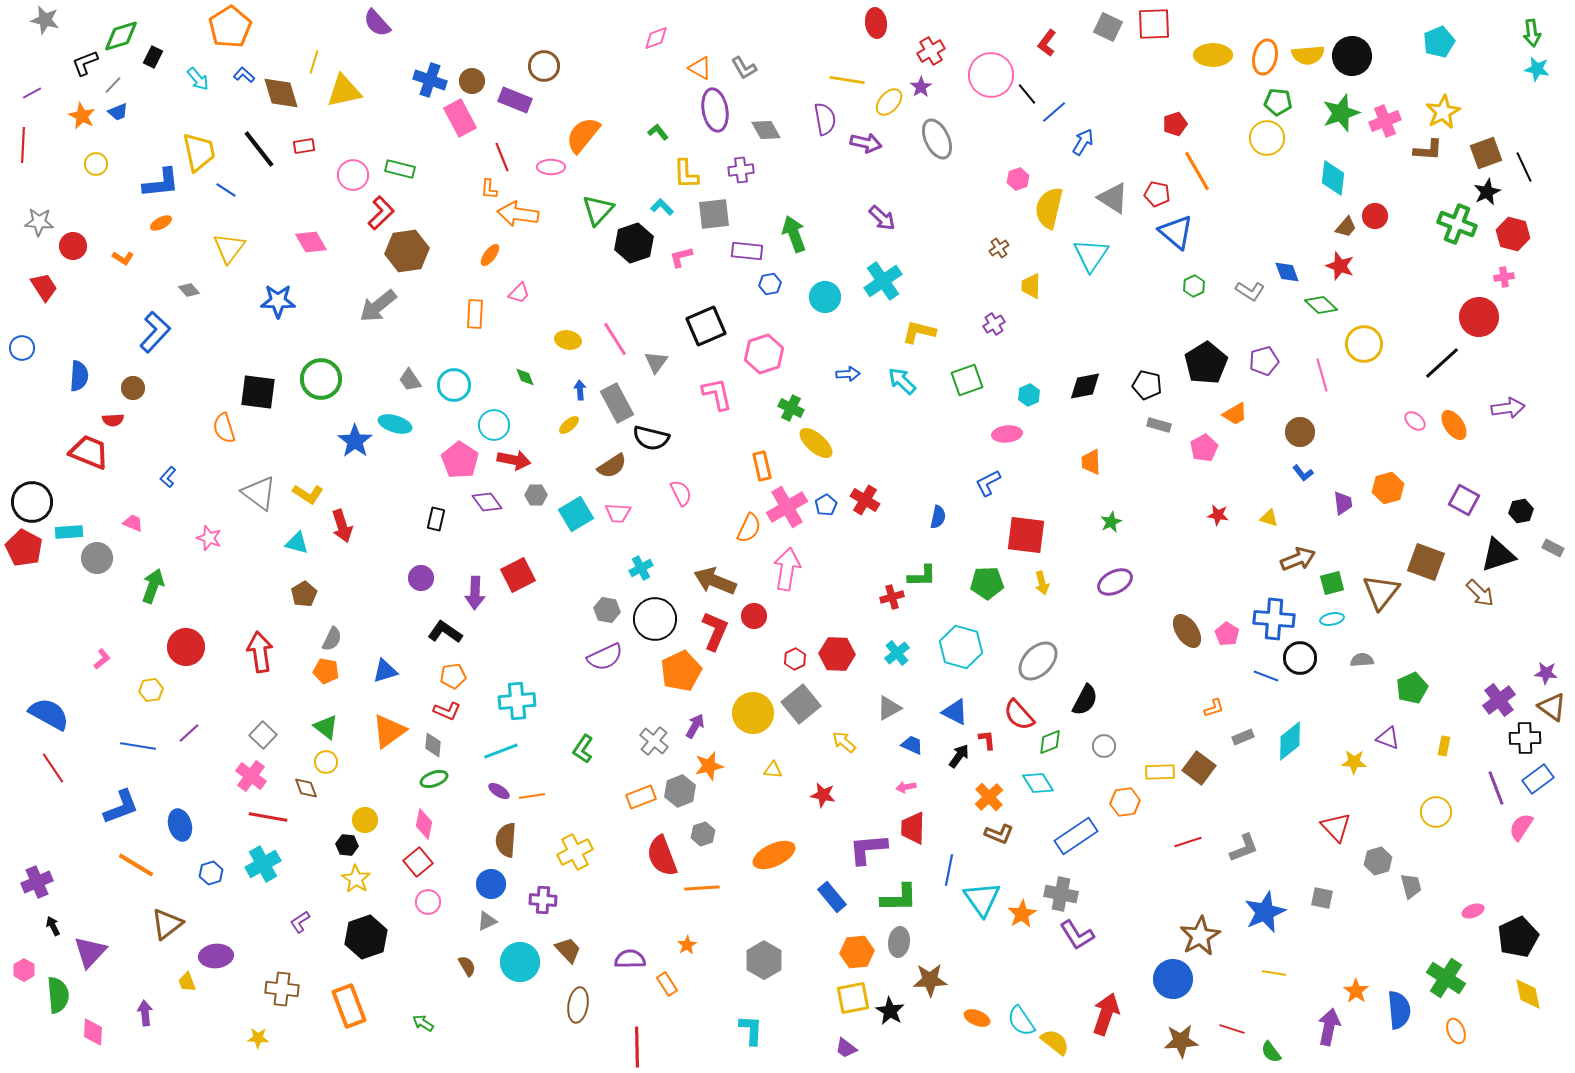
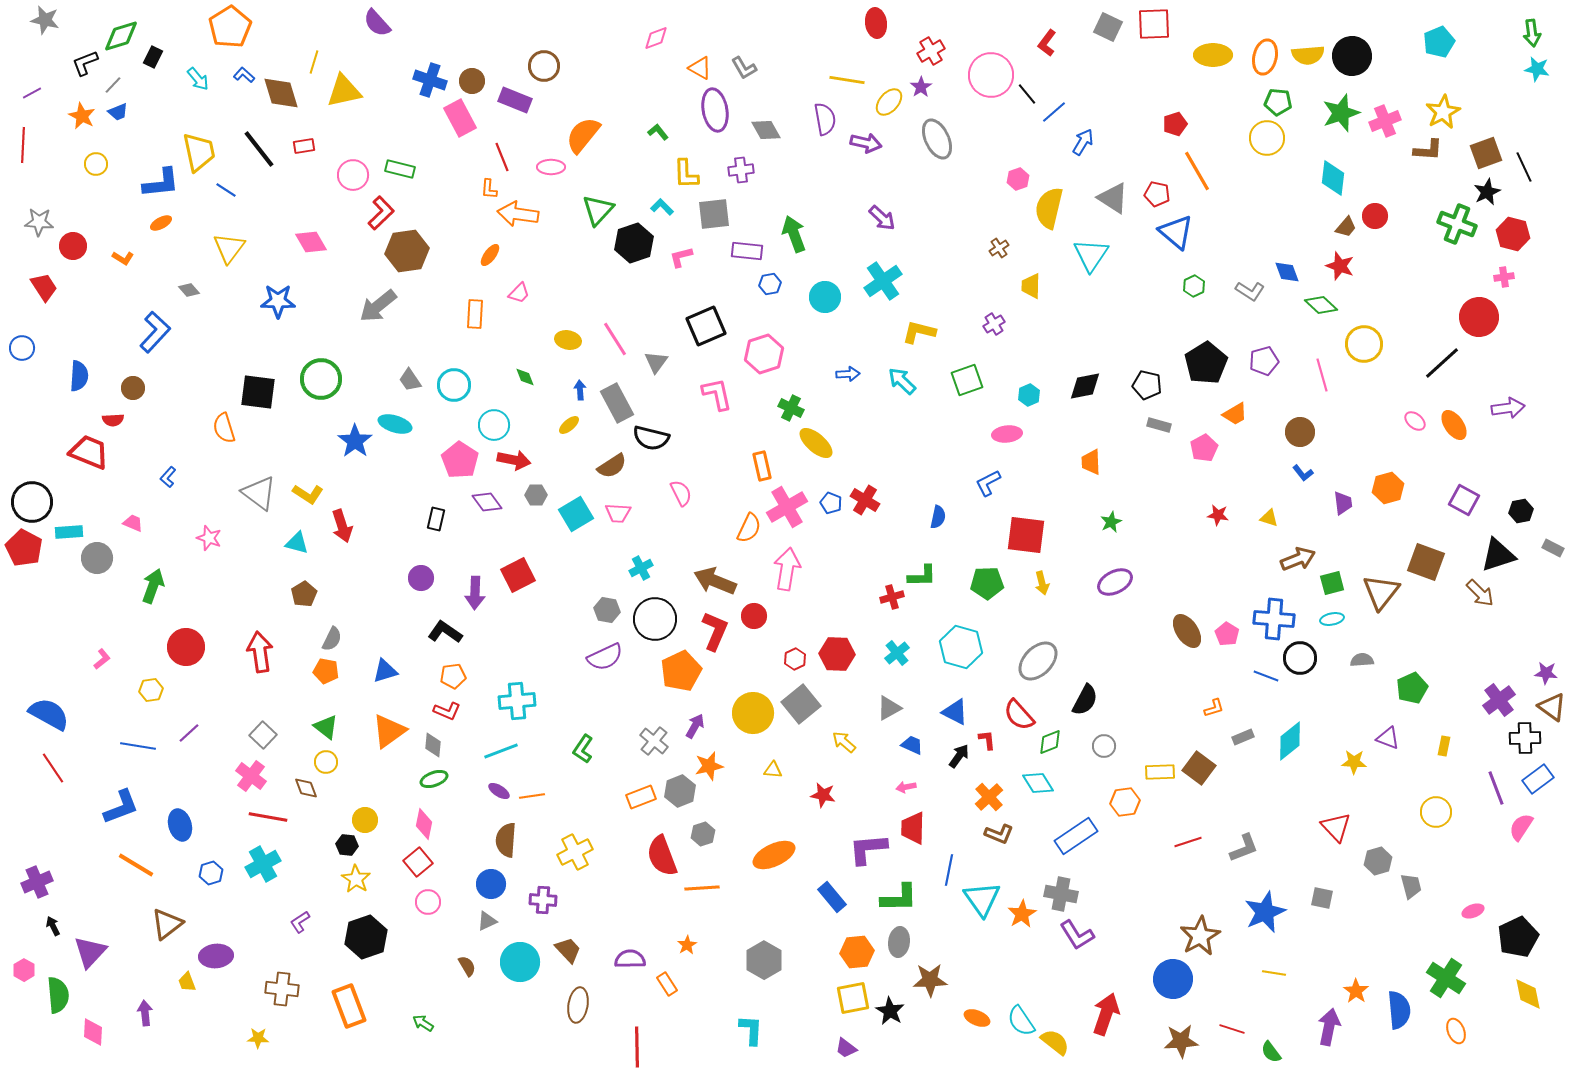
blue pentagon at (826, 505): moved 5 px right, 2 px up; rotated 20 degrees counterclockwise
